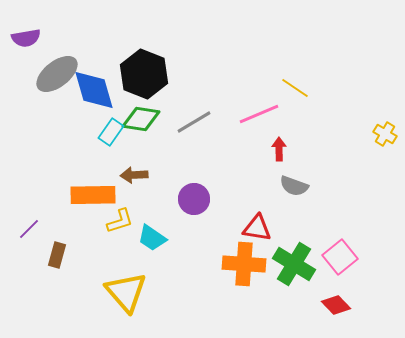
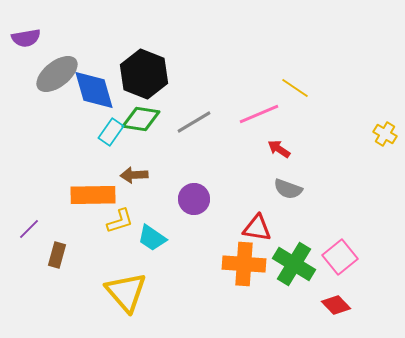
red arrow: rotated 55 degrees counterclockwise
gray semicircle: moved 6 px left, 3 px down
